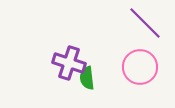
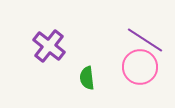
purple line: moved 17 px down; rotated 12 degrees counterclockwise
purple cross: moved 20 px left, 17 px up; rotated 20 degrees clockwise
